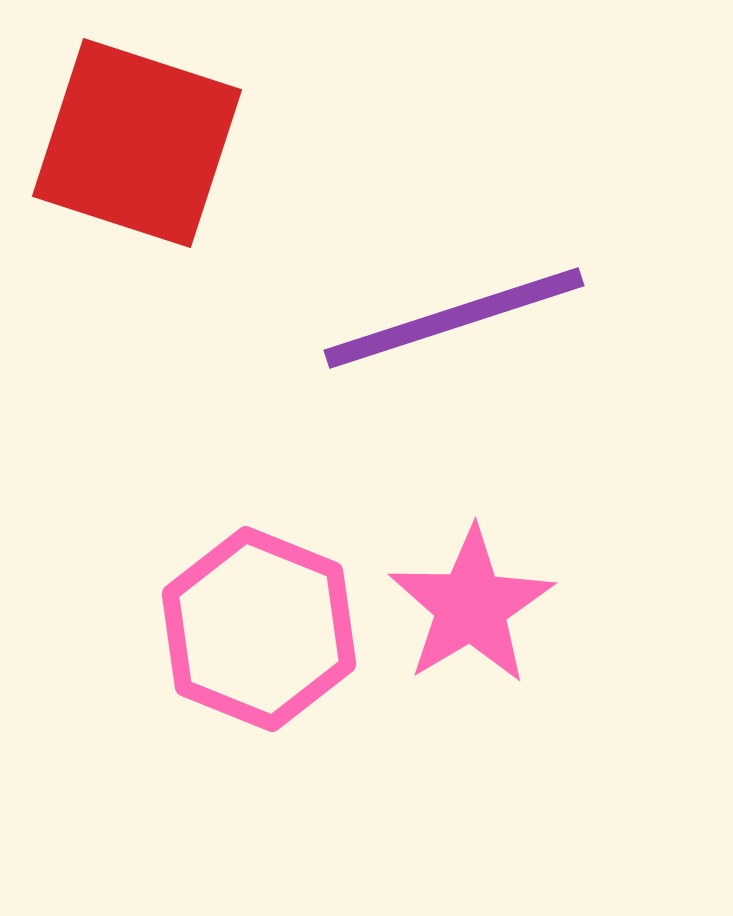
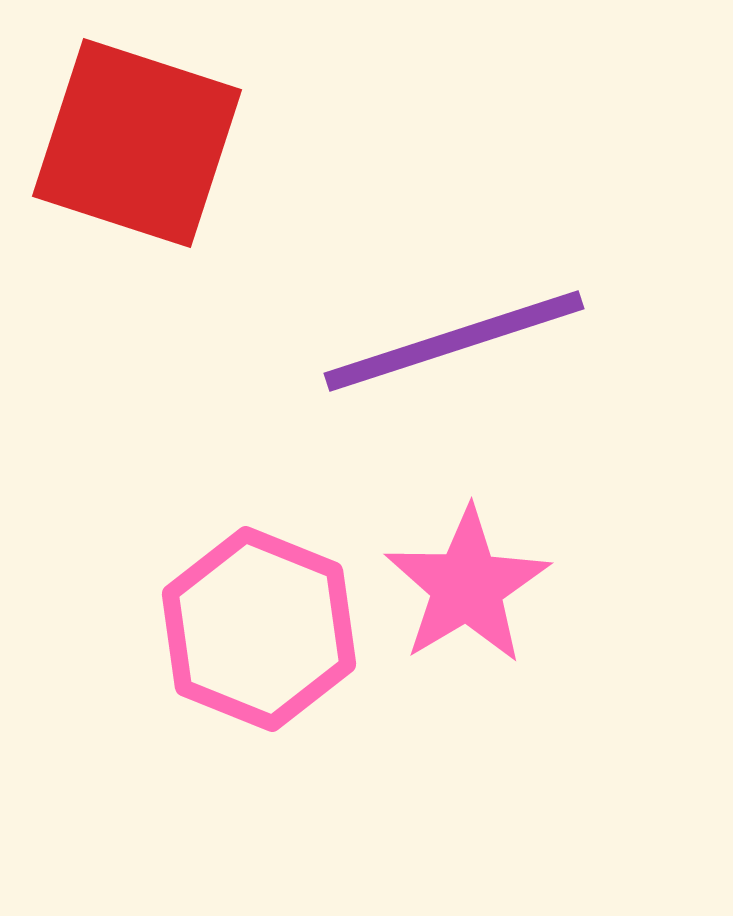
purple line: moved 23 px down
pink star: moved 4 px left, 20 px up
